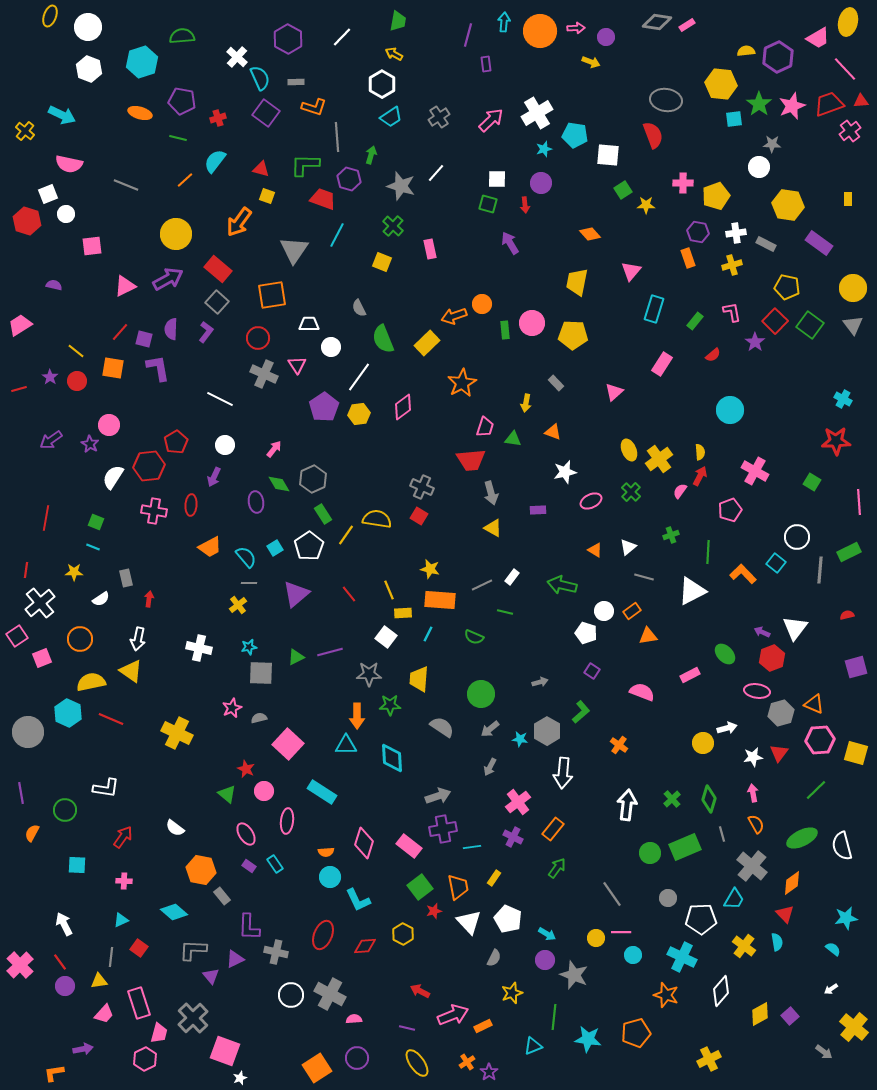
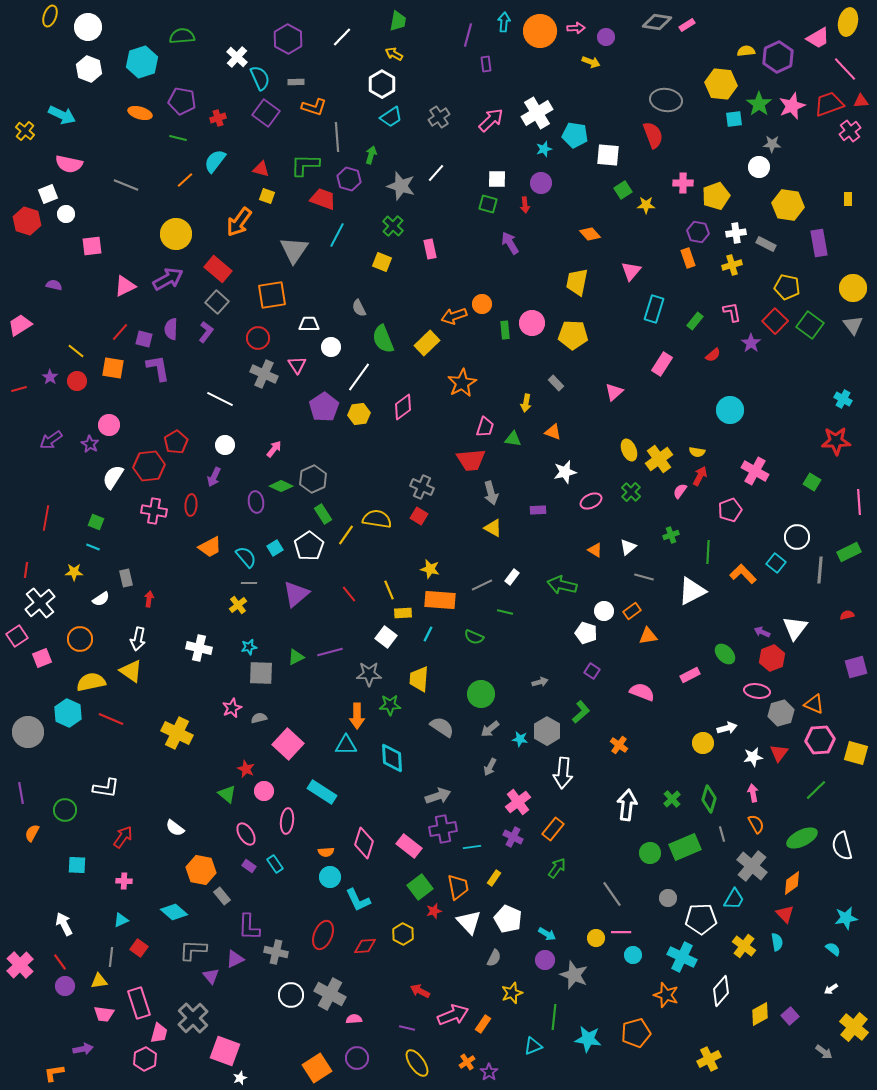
purple rectangle at (819, 243): rotated 44 degrees clockwise
purple star at (755, 342): moved 4 px left, 1 px down
yellow semicircle at (700, 452): moved 3 px left; rotated 105 degrees clockwise
green diamond at (279, 484): moved 2 px right, 2 px down; rotated 35 degrees counterclockwise
pink trapezoid at (104, 1014): rotated 55 degrees clockwise
orange rectangle at (483, 1026): moved 2 px up; rotated 30 degrees counterclockwise
